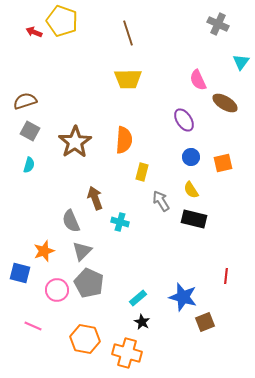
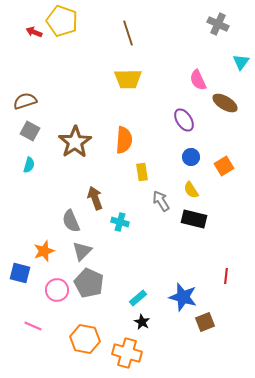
orange square: moved 1 px right, 3 px down; rotated 18 degrees counterclockwise
yellow rectangle: rotated 24 degrees counterclockwise
